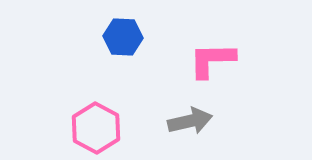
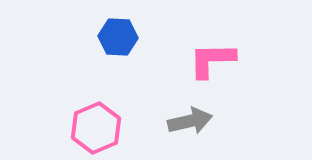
blue hexagon: moved 5 px left
pink hexagon: rotated 9 degrees clockwise
